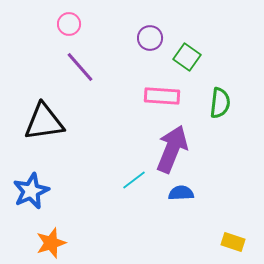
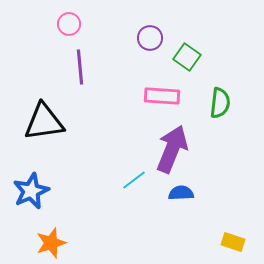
purple line: rotated 36 degrees clockwise
